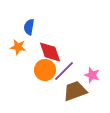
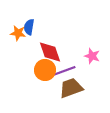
orange star: moved 14 px up
purple line: rotated 25 degrees clockwise
pink star: moved 19 px up
brown trapezoid: moved 4 px left, 3 px up
